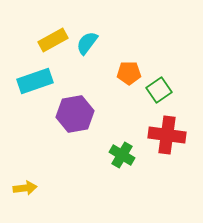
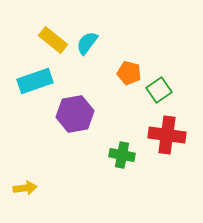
yellow rectangle: rotated 68 degrees clockwise
orange pentagon: rotated 15 degrees clockwise
green cross: rotated 20 degrees counterclockwise
